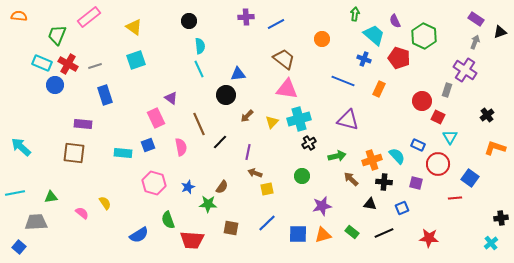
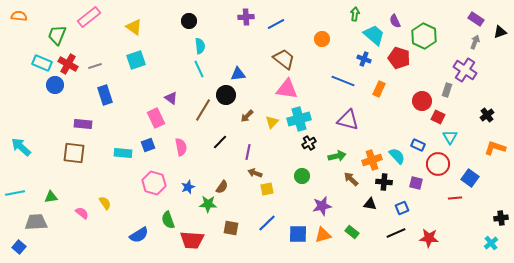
brown line at (199, 124): moved 4 px right, 14 px up; rotated 55 degrees clockwise
black line at (384, 233): moved 12 px right
